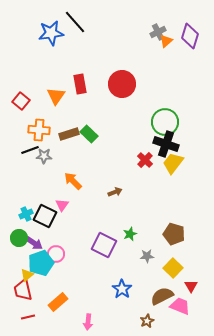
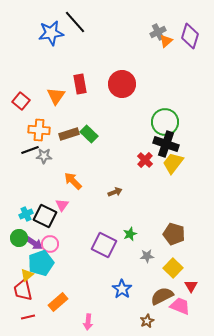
pink circle at (56, 254): moved 6 px left, 10 px up
